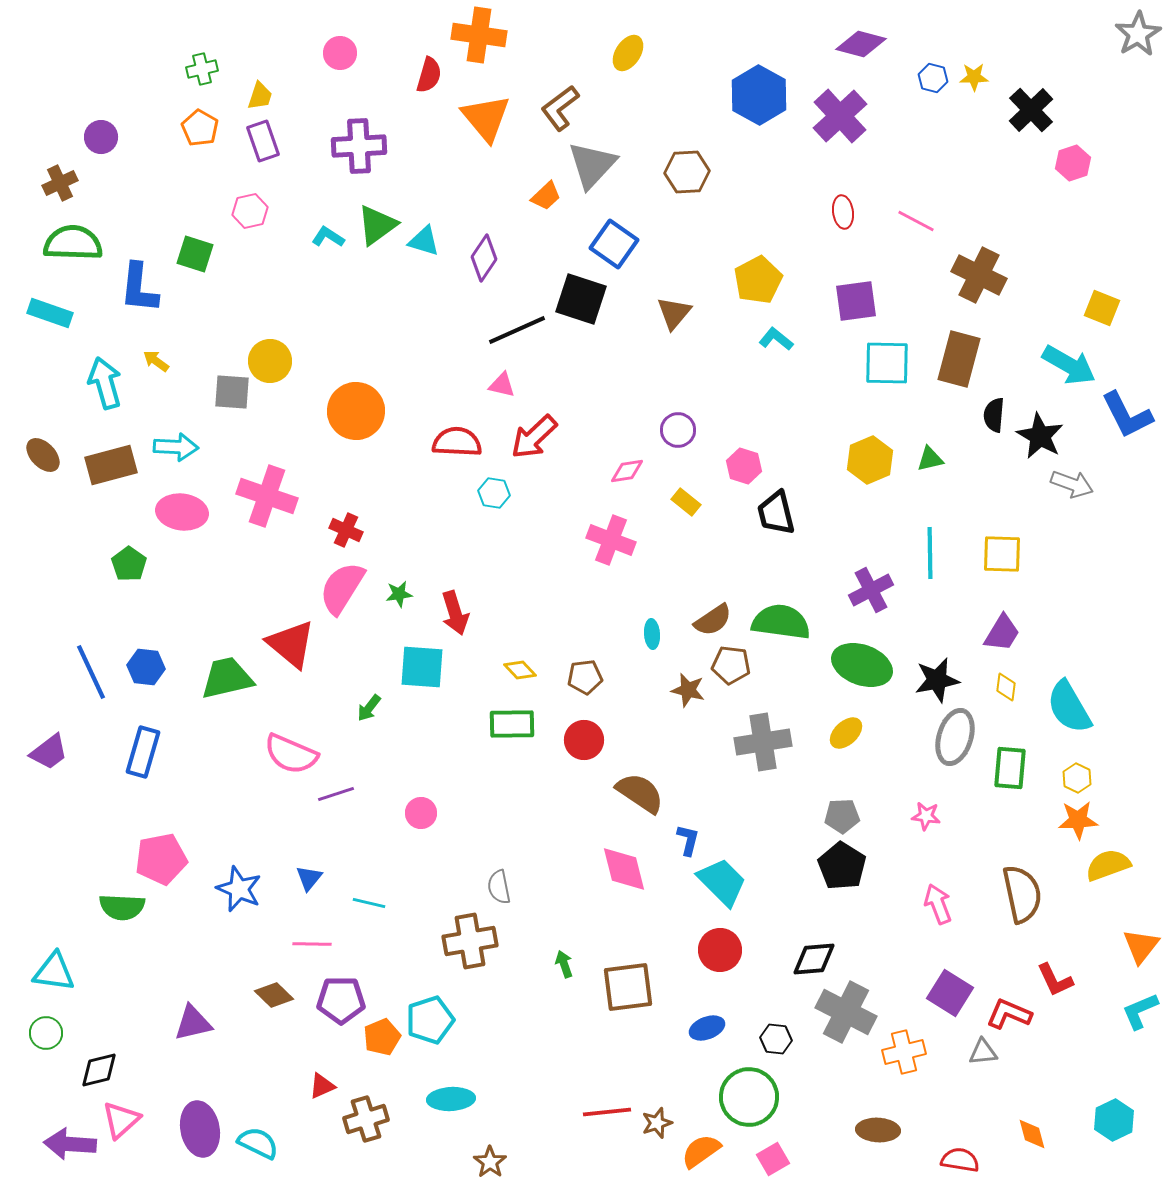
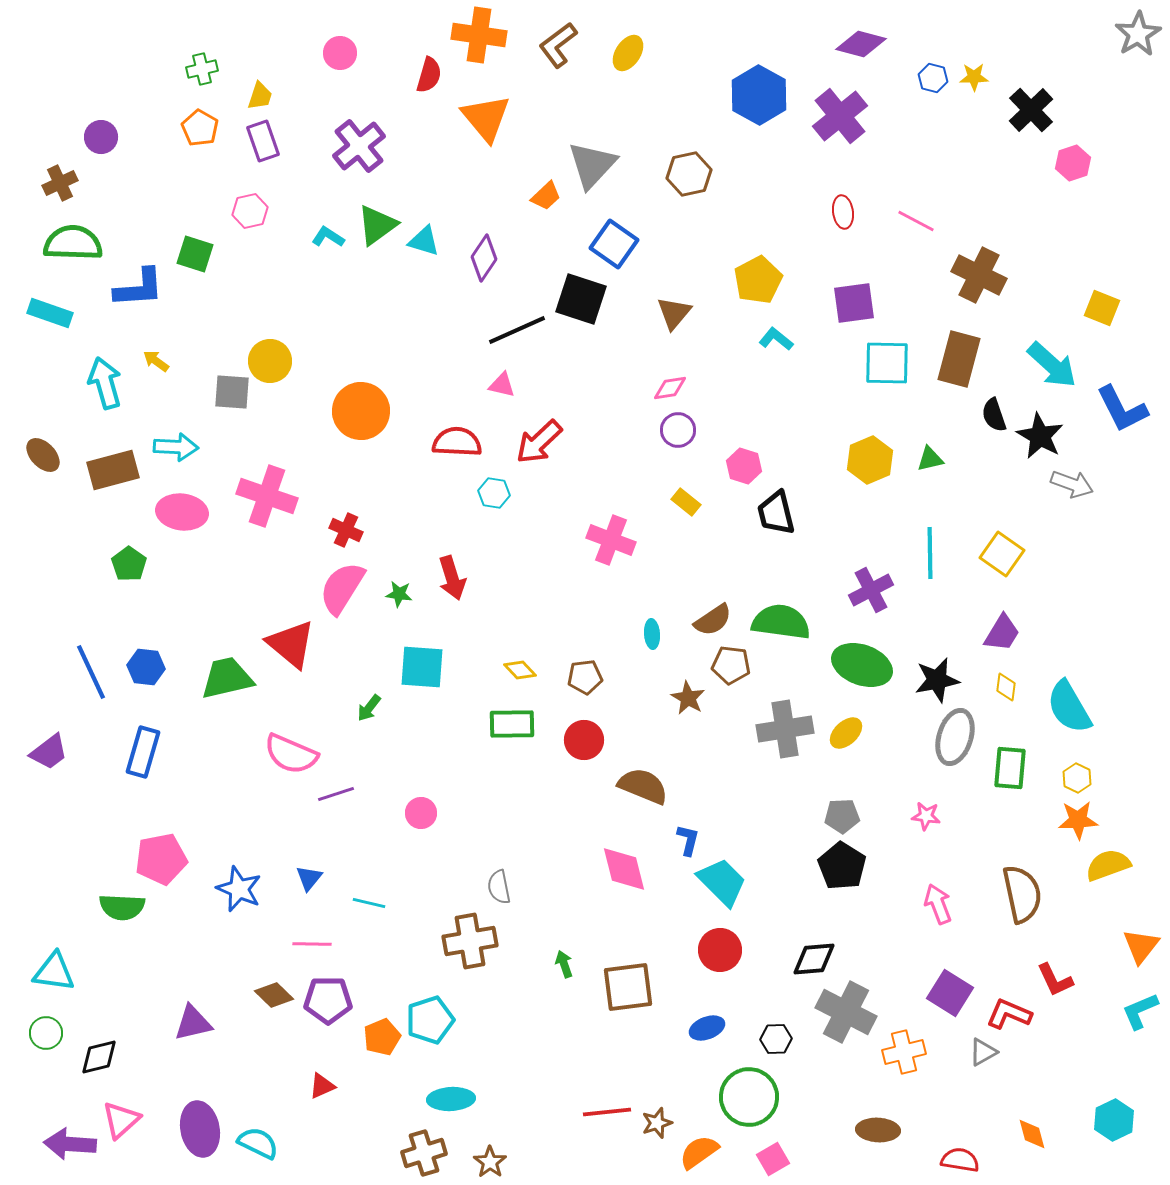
brown L-shape at (560, 108): moved 2 px left, 63 px up
purple cross at (840, 116): rotated 4 degrees clockwise
purple cross at (359, 146): rotated 36 degrees counterclockwise
brown hexagon at (687, 172): moved 2 px right, 2 px down; rotated 9 degrees counterclockwise
blue L-shape at (139, 288): rotated 100 degrees counterclockwise
purple square at (856, 301): moved 2 px left, 2 px down
cyan arrow at (1069, 365): moved 17 px left; rotated 12 degrees clockwise
orange circle at (356, 411): moved 5 px right
black semicircle at (994, 415): rotated 24 degrees counterclockwise
blue L-shape at (1127, 415): moved 5 px left, 6 px up
red arrow at (534, 437): moved 5 px right, 5 px down
brown rectangle at (111, 465): moved 2 px right, 5 px down
pink diamond at (627, 471): moved 43 px right, 83 px up
yellow square at (1002, 554): rotated 33 degrees clockwise
green star at (399, 594): rotated 16 degrees clockwise
red arrow at (455, 613): moved 3 px left, 35 px up
brown star at (688, 690): moved 8 px down; rotated 16 degrees clockwise
gray cross at (763, 742): moved 22 px right, 13 px up
brown semicircle at (640, 793): moved 3 px right, 7 px up; rotated 12 degrees counterclockwise
purple pentagon at (341, 1000): moved 13 px left
black hexagon at (776, 1039): rotated 8 degrees counterclockwise
gray triangle at (983, 1052): rotated 24 degrees counterclockwise
black diamond at (99, 1070): moved 13 px up
brown cross at (366, 1119): moved 58 px right, 34 px down
orange semicircle at (701, 1151): moved 2 px left, 1 px down
